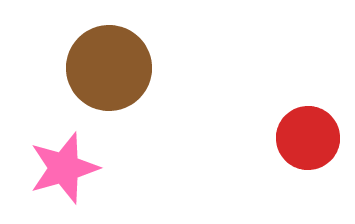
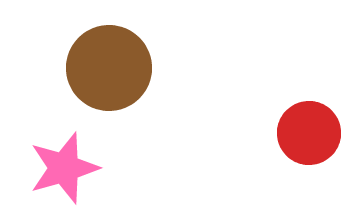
red circle: moved 1 px right, 5 px up
